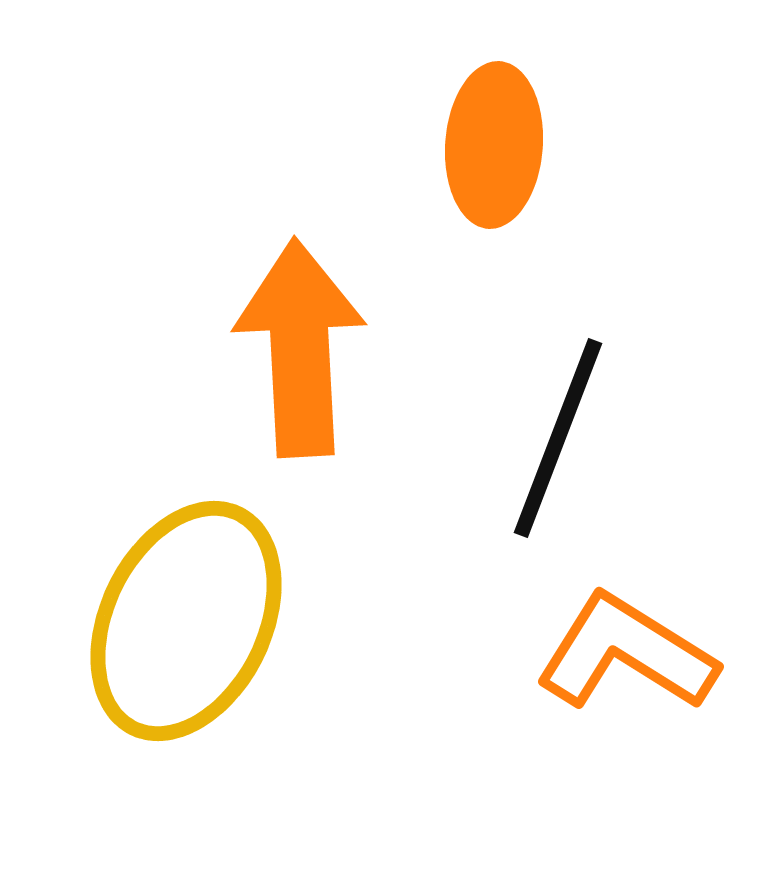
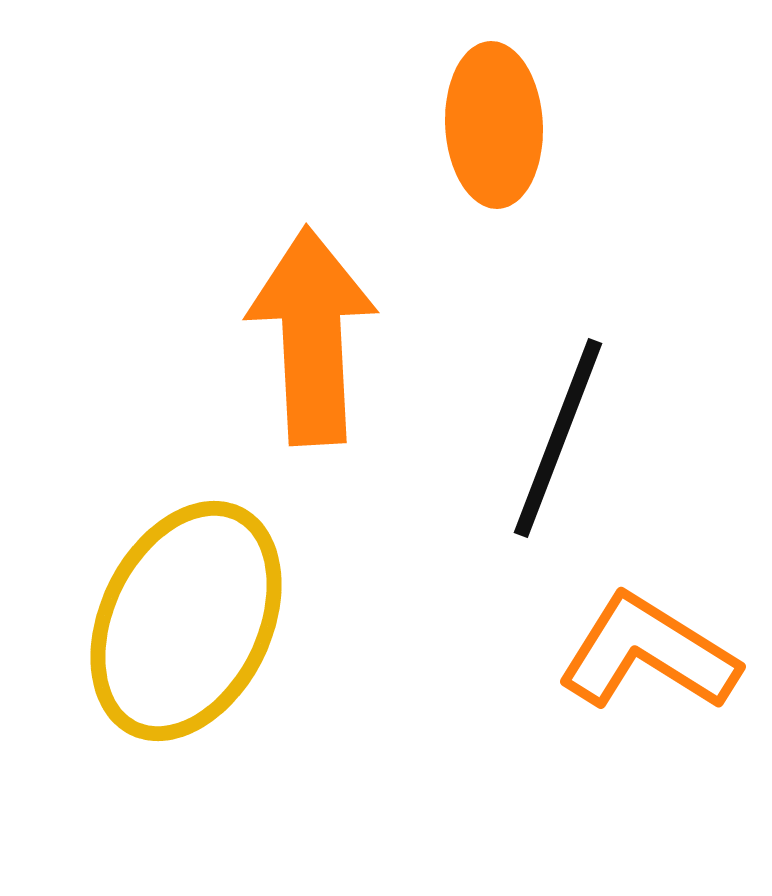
orange ellipse: moved 20 px up; rotated 7 degrees counterclockwise
orange arrow: moved 12 px right, 12 px up
orange L-shape: moved 22 px right
